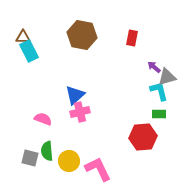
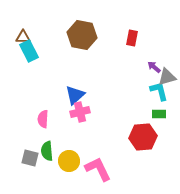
pink semicircle: rotated 108 degrees counterclockwise
